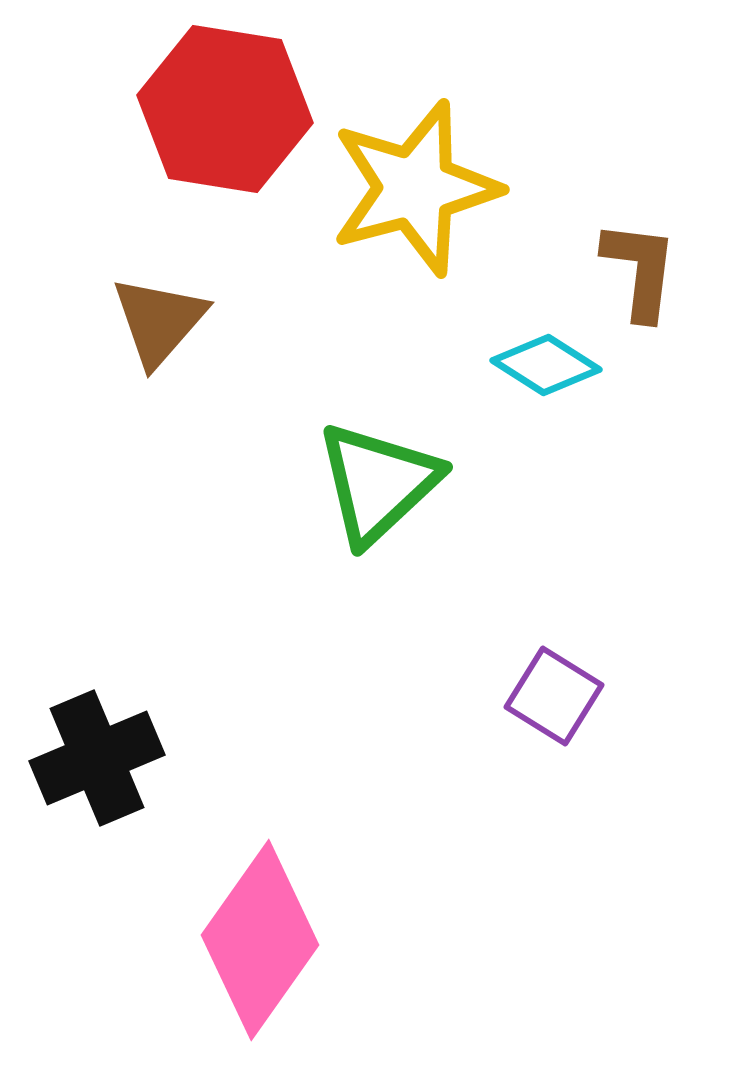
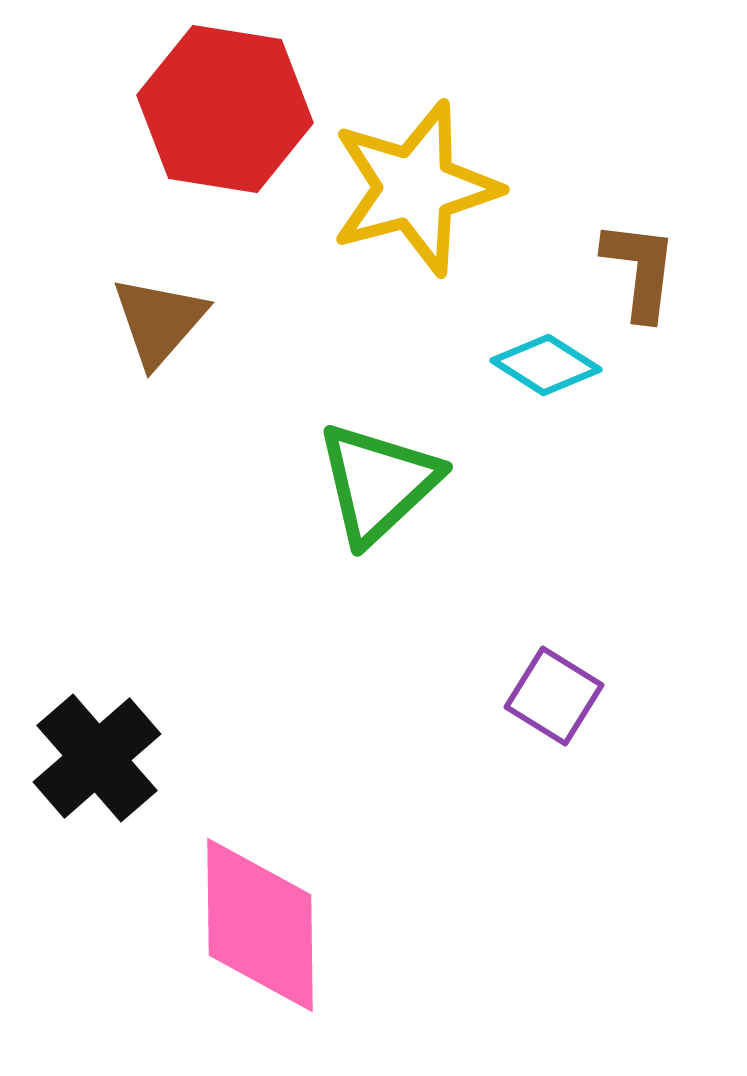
black cross: rotated 18 degrees counterclockwise
pink diamond: moved 15 px up; rotated 36 degrees counterclockwise
